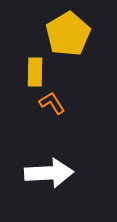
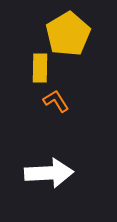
yellow rectangle: moved 5 px right, 4 px up
orange L-shape: moved 4 px right, 2 px up
